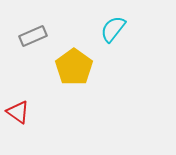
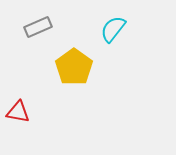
gray rectangle: moved 5 px right, 9 px up
red triangle: rotated 25 degrees counterclockwise
